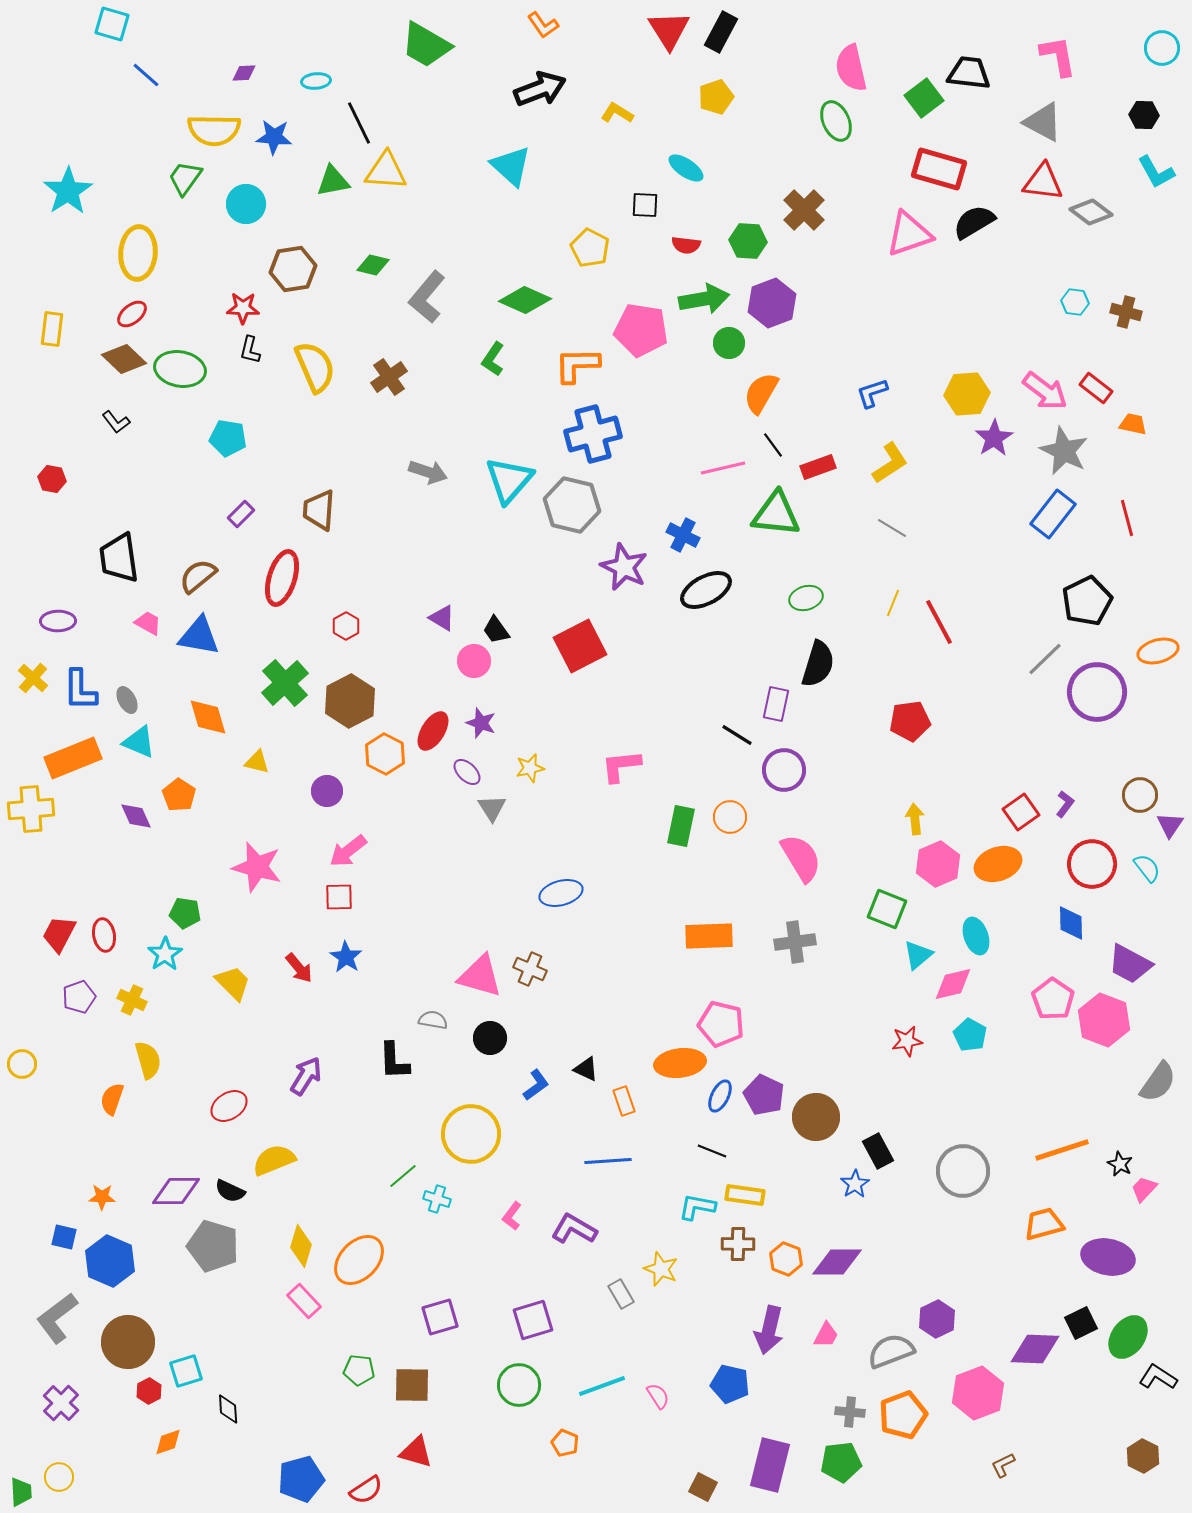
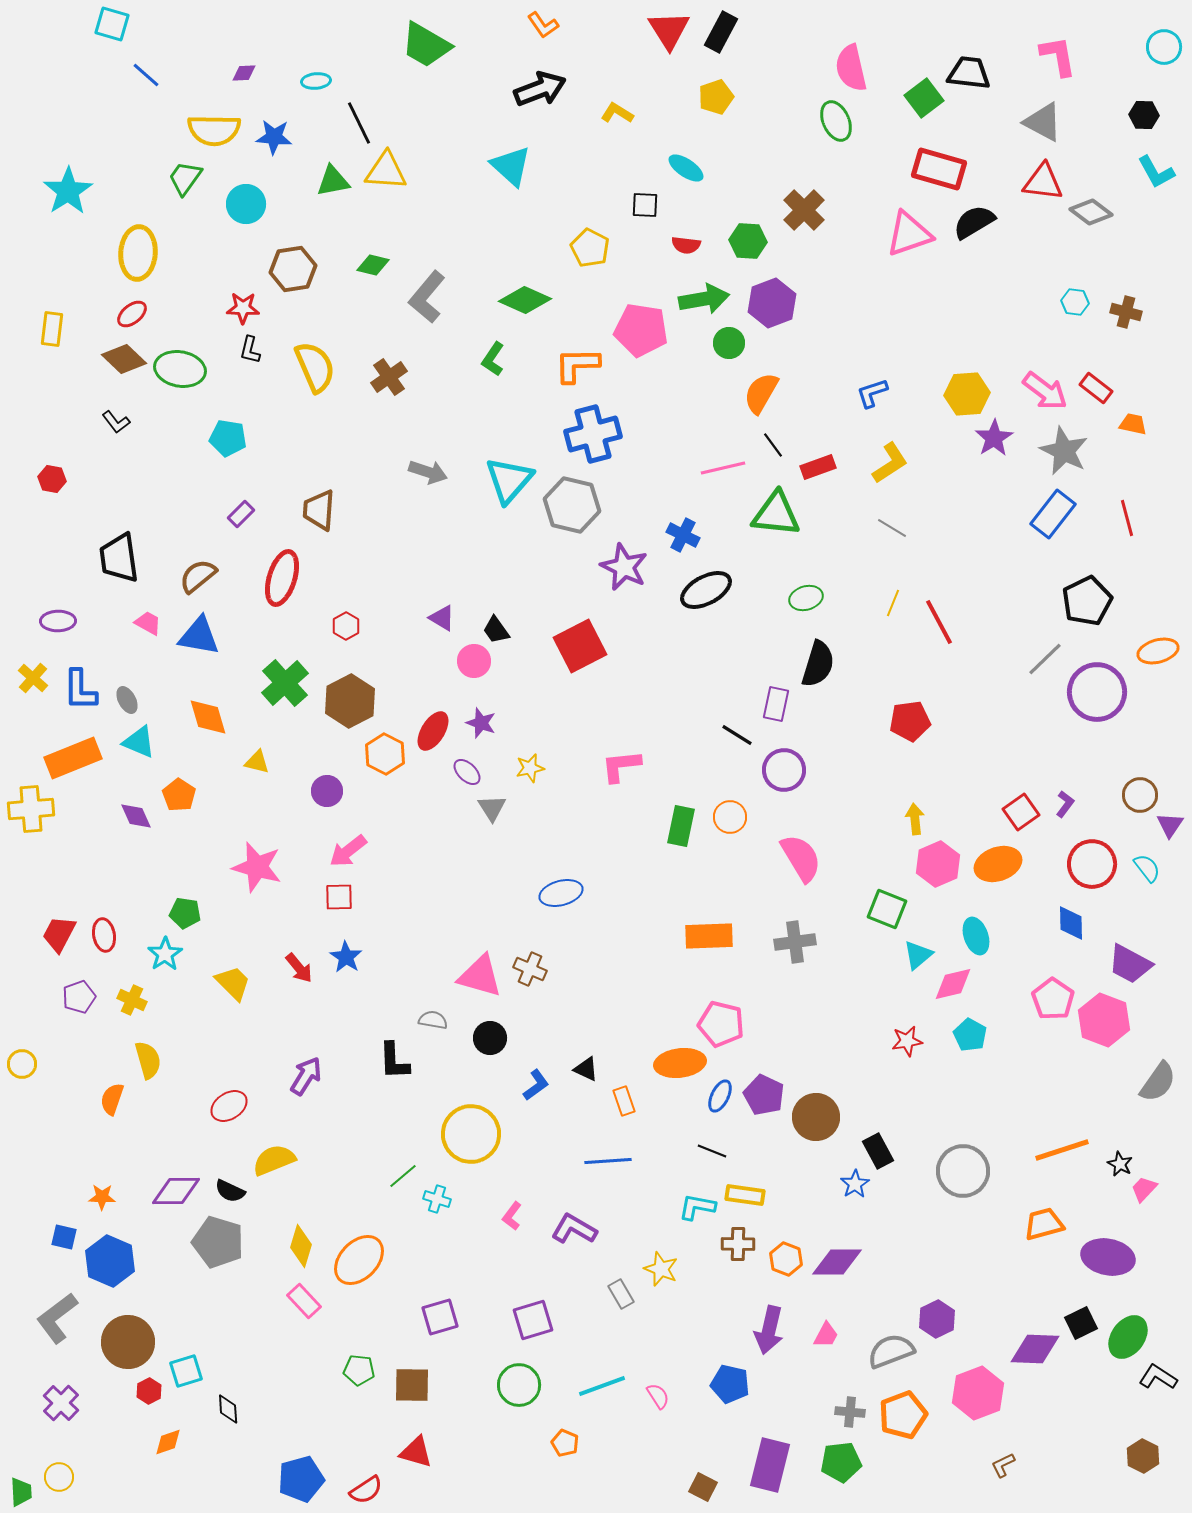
cyan circle at (1162, 48): moved 2 px right, 1 px up
gray pentagon at (213, 1246): moved 5 px right, 4 px up
